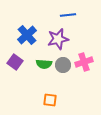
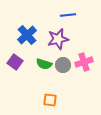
green semicircle: rotated 14 degrees clockwise
